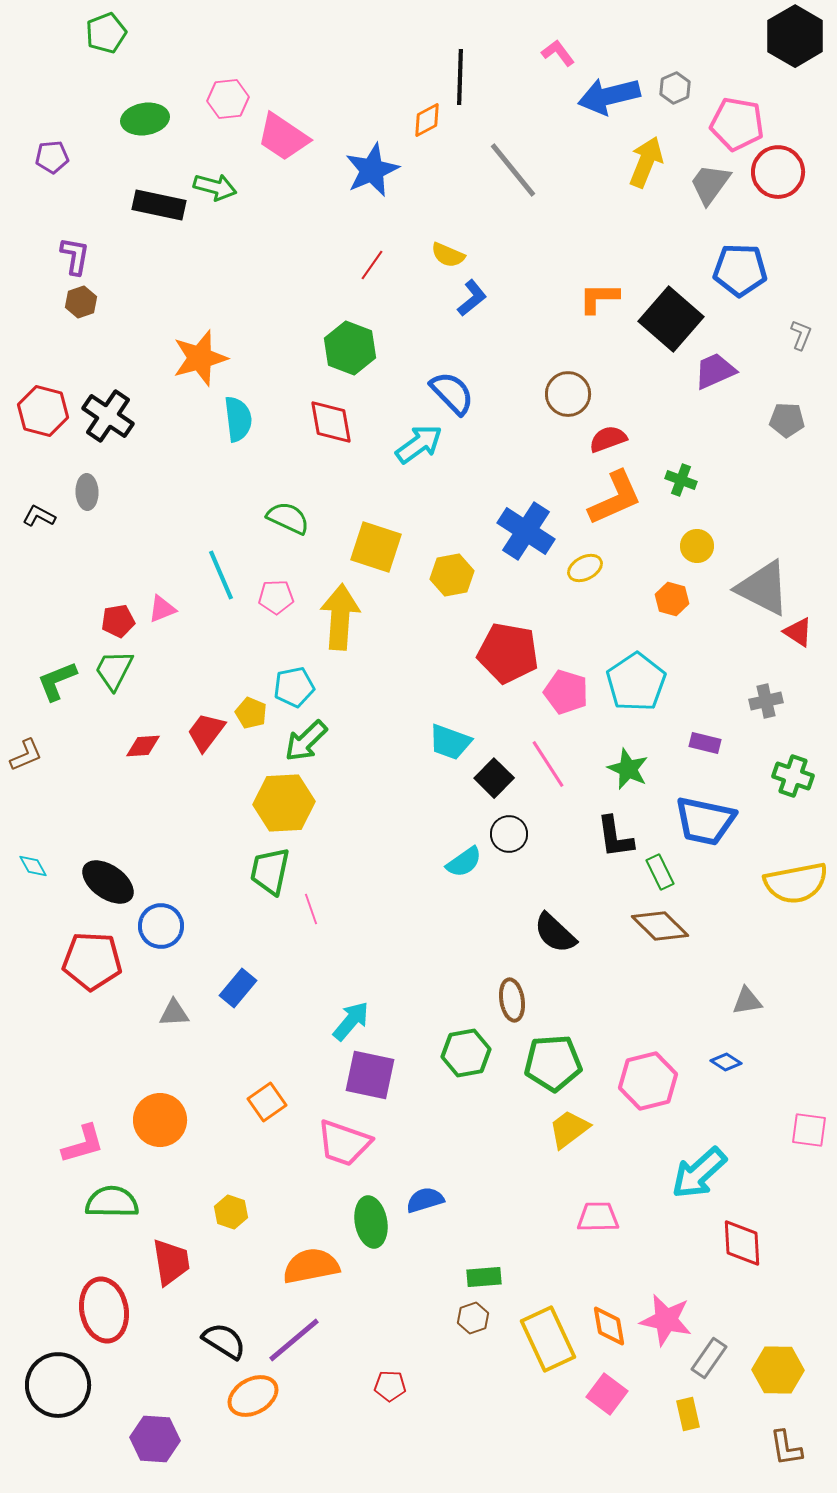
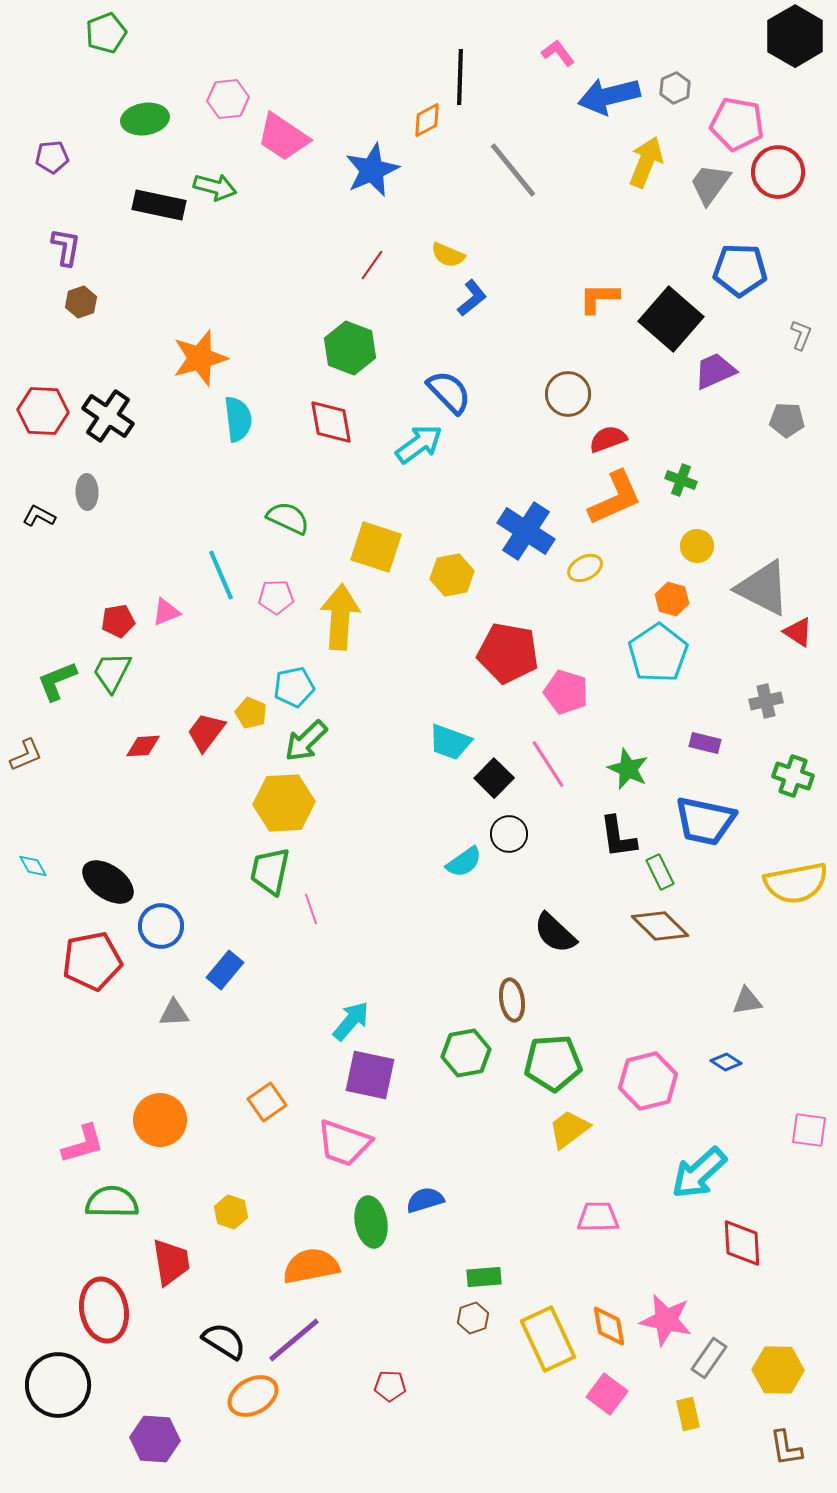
purple L-shape at (75, 256): moved 9 px left, 9 px up
blue semicircle at (452, 393): moved 3 px left, 1 px up
red hexagon at (43, 411): rotated 12 degrees counterclockwise
pink triangle at (162, 609): moved 4 px right, 3 px down
green trapezoid at (114, 670): moved 2 px left, 2 px down
cyan pentagon at (636, 682): moved 22 px right, 29 px up
black L-shape at (615, 837): moved 3 px right
red pentagon at (92, 961): rotated 14 degrees counterclockwise
blue rectangle at (238, 988): moved 13 px left, 18 px up
